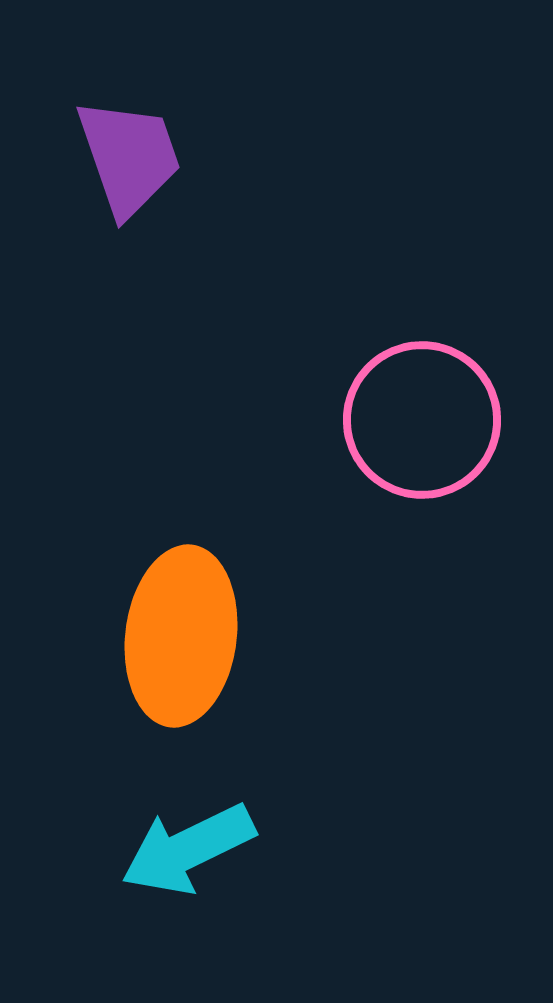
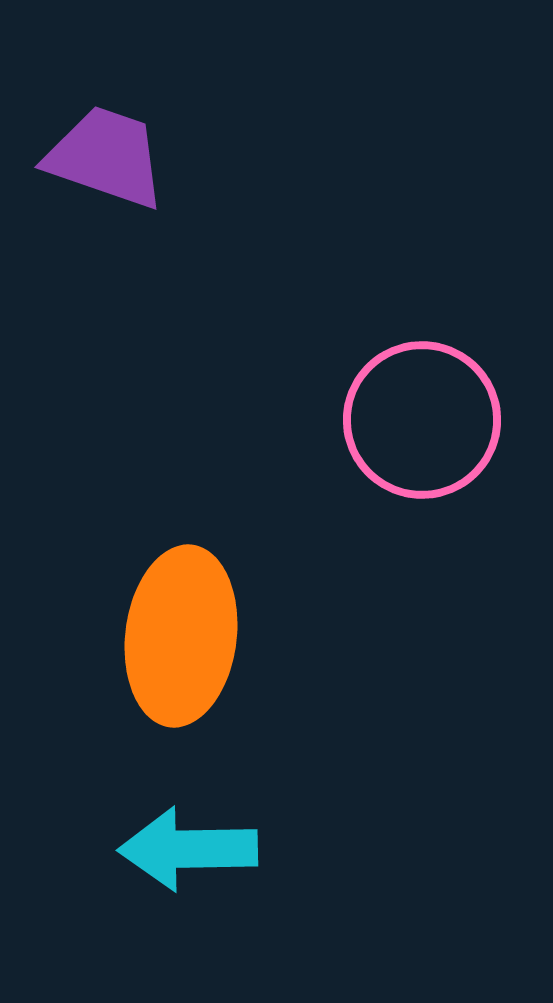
purple trapezoid: moved 23 px left; rotated 52 degrees counterclockwise
cyan arrow: rotated 25 degrees clockwise
